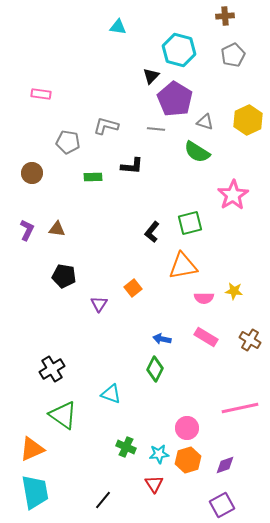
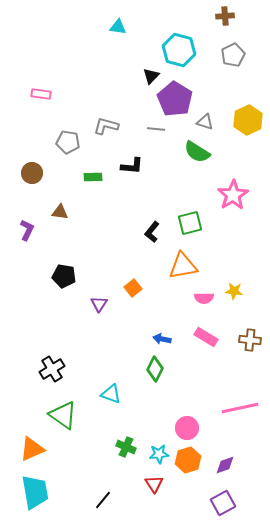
brown triangle at (57, 229): moved 3 px right, 17 px up
brown cross at (250, 340): rotated 25 degrees counterclockwise
purple square at (222, 505): moved 1 px right, 2 px up
